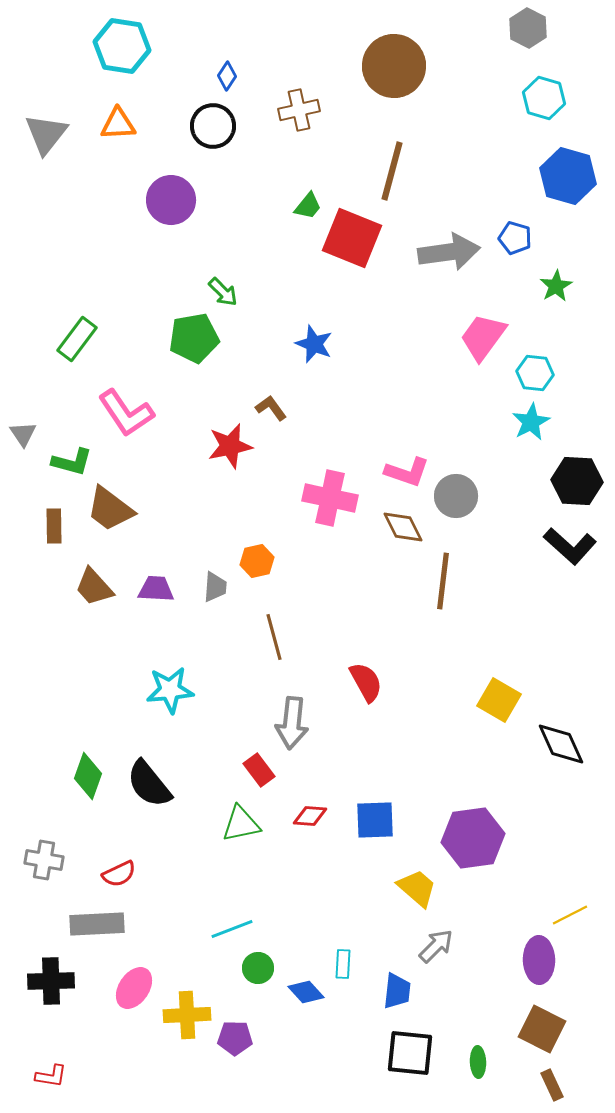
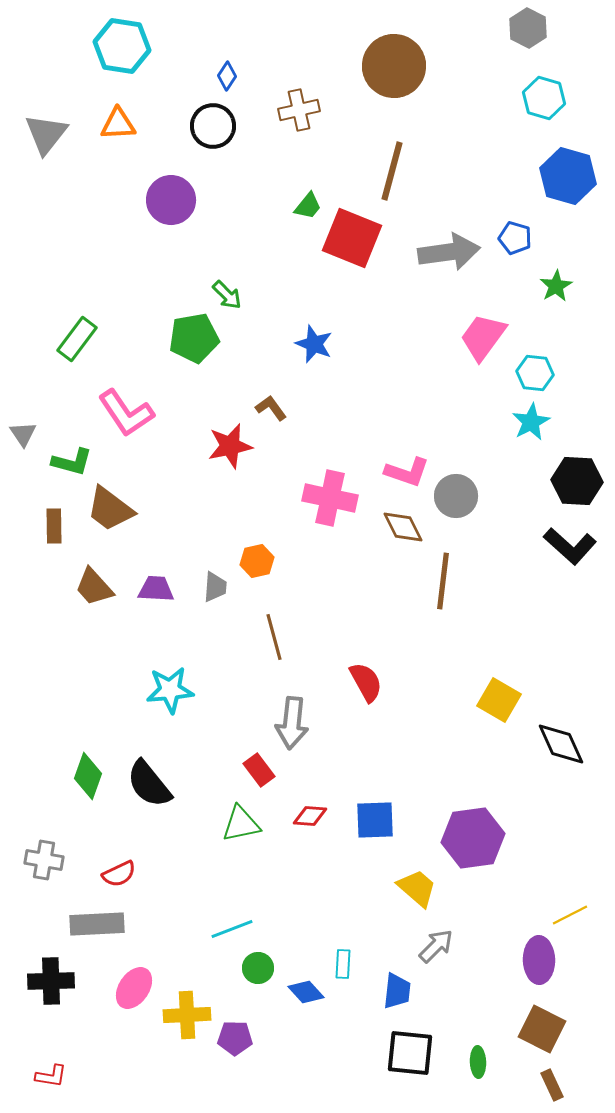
green arrow at (223, 292): moved 4 px right, 3 px down
